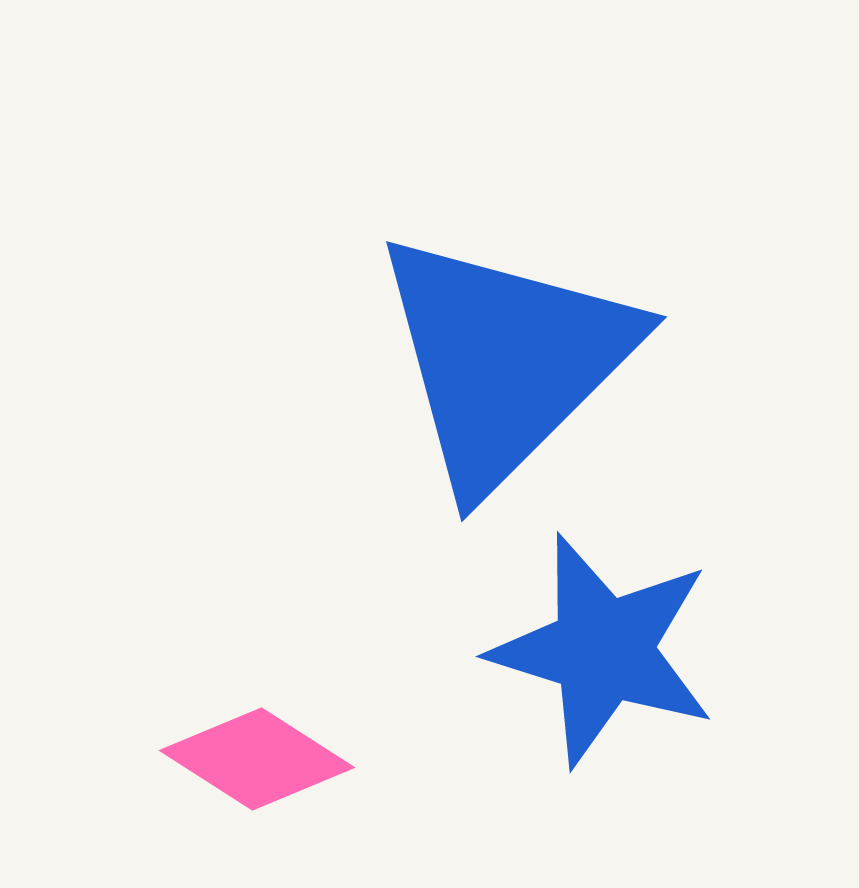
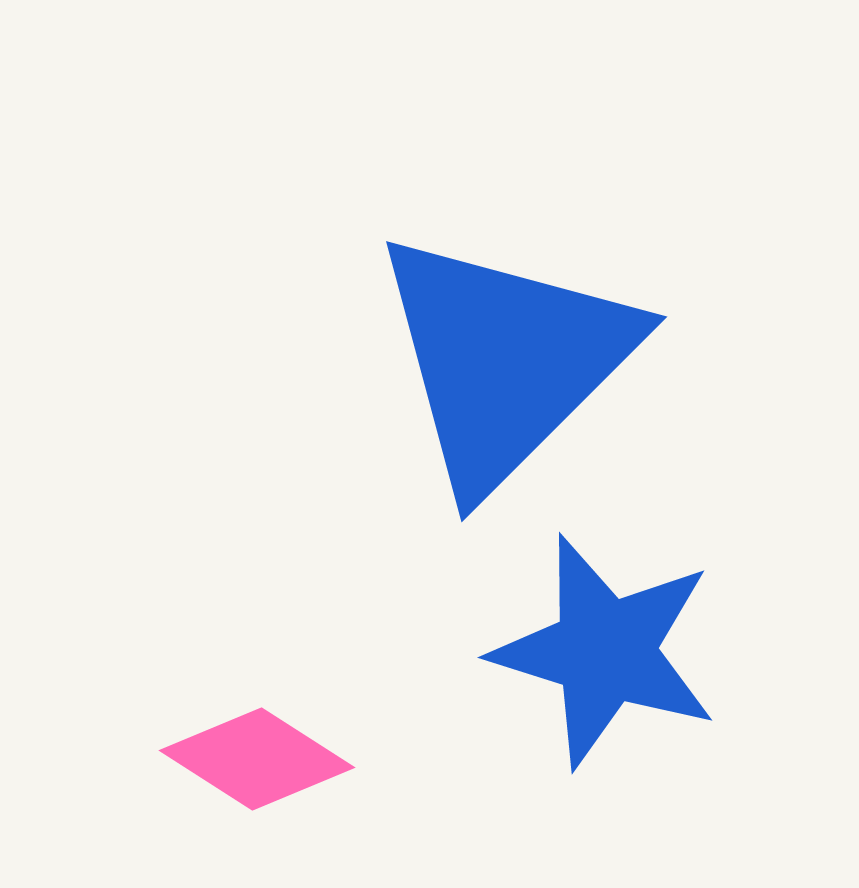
blue star: moved 2 px right, 1 px down
